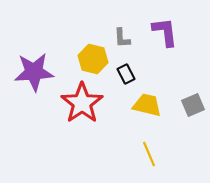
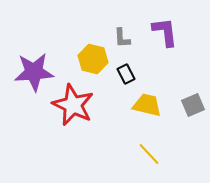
red star: moved 9 px left, 2 px down; rotated 12 degrees counterclockwise
yellow line: rotated 20 degrees counterclockwise
